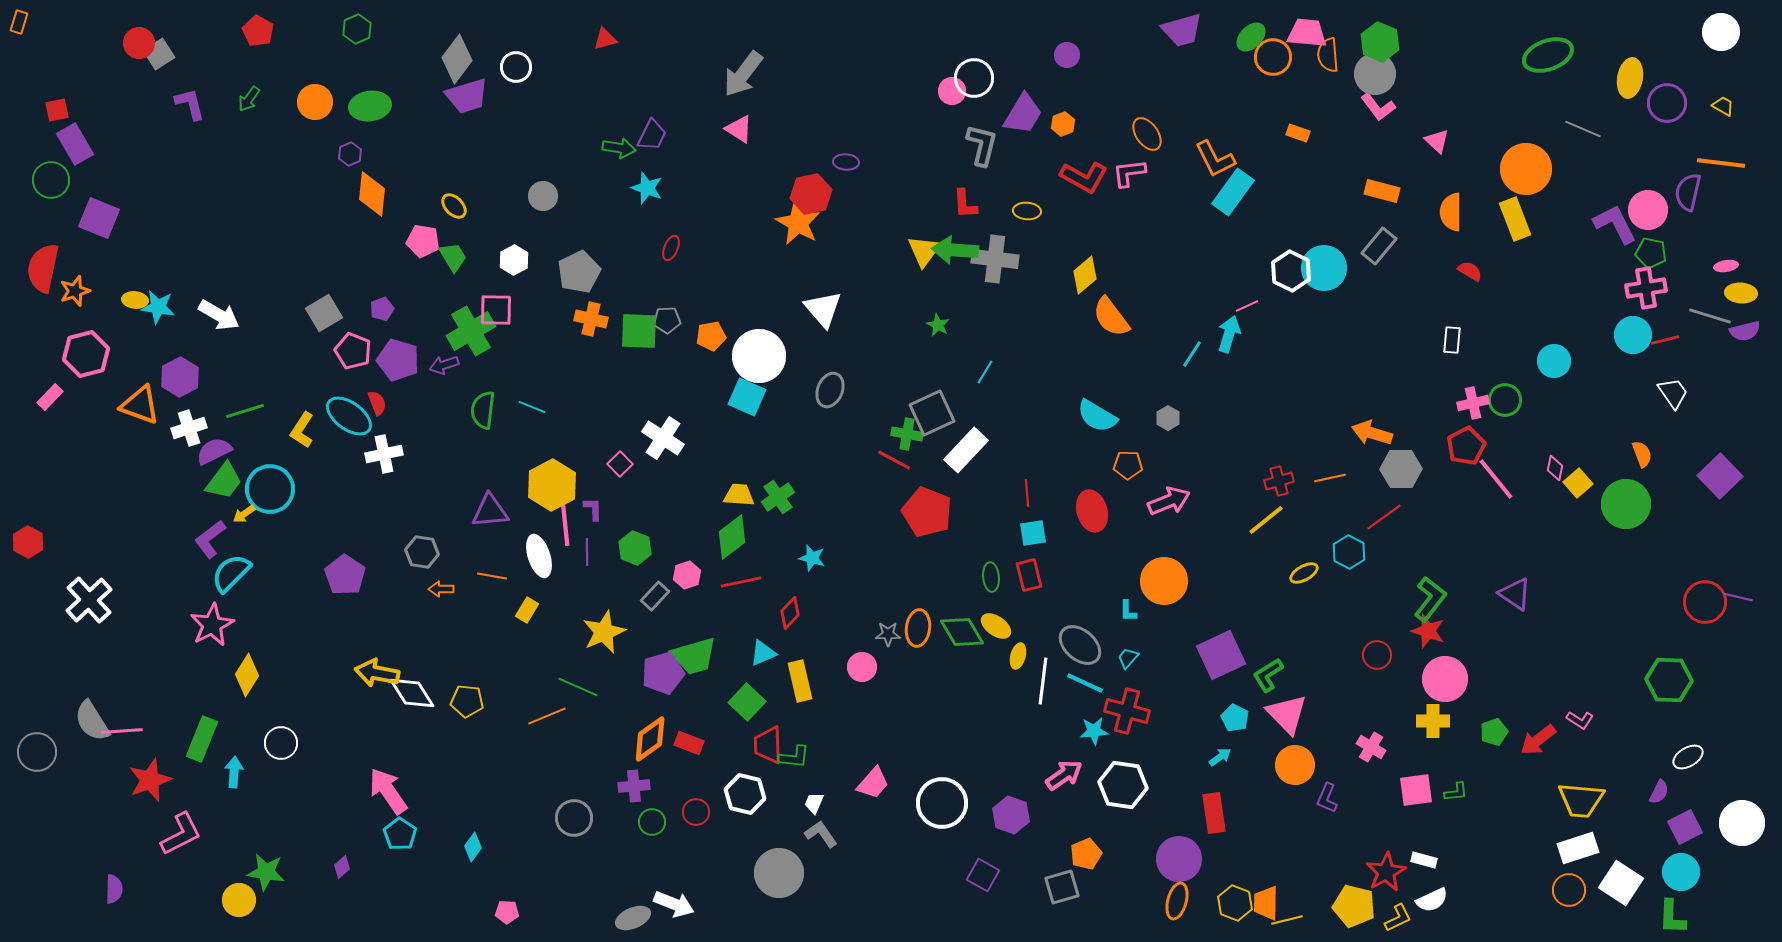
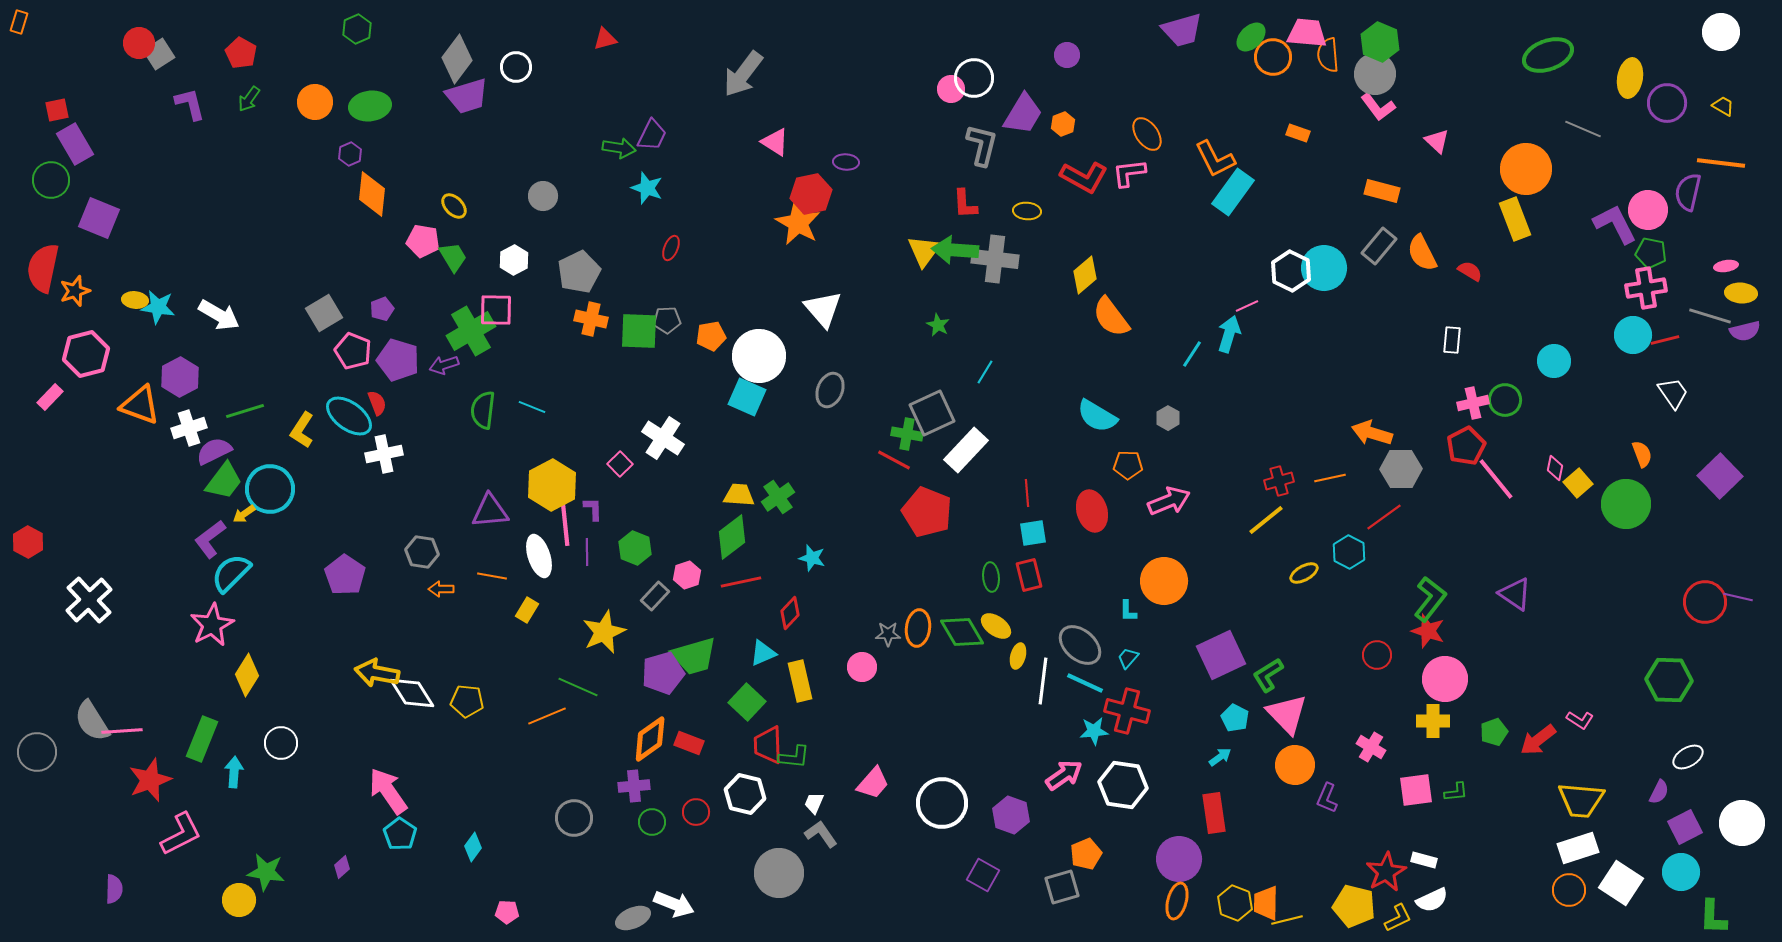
red pentagon at (258, 31): moved 17 px left, 22 px down
pink circle at (952, 91): moved 1 px left, 2 px up
pink triangle at (739, 129): moved 36 px right, 13 px down
orange semicircle at (1451, 212): moved 29 px left, 41 px down; rotated 27 degrees counterclockwise
green L-shape at (1672, 917): moved 41 px right
